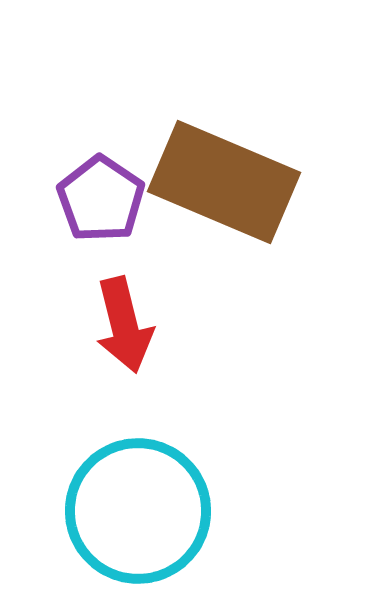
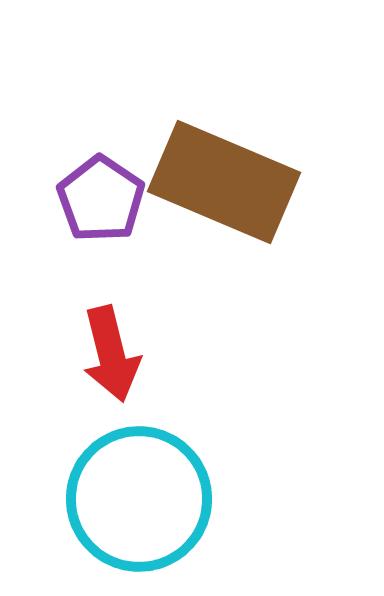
red arrow: moved 13 px left, 29 px down
cyan circle: moved 1 px right, 12 px up
